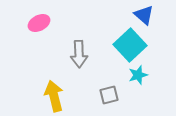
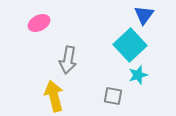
blue triangle: rotated 25 degrees clockwise
gray arrow: moved 11 px left, 6 px down; rotated 12 degrees clockwise
gray square: moved 4 px right, 1 px down; rotated 24 degrees clockwise
